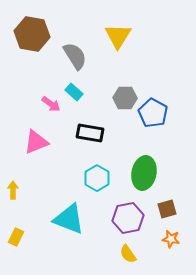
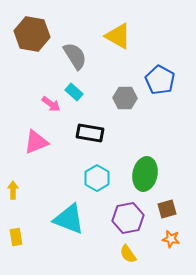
yellow triangle: rotated 32 degrees counterclockwise
blue pentagon: moved 7 px right, 33 px up
green ellipse: moved 1 px right, 1 px down
yellow rectangle: rotated 36 degrees counterclockwise
